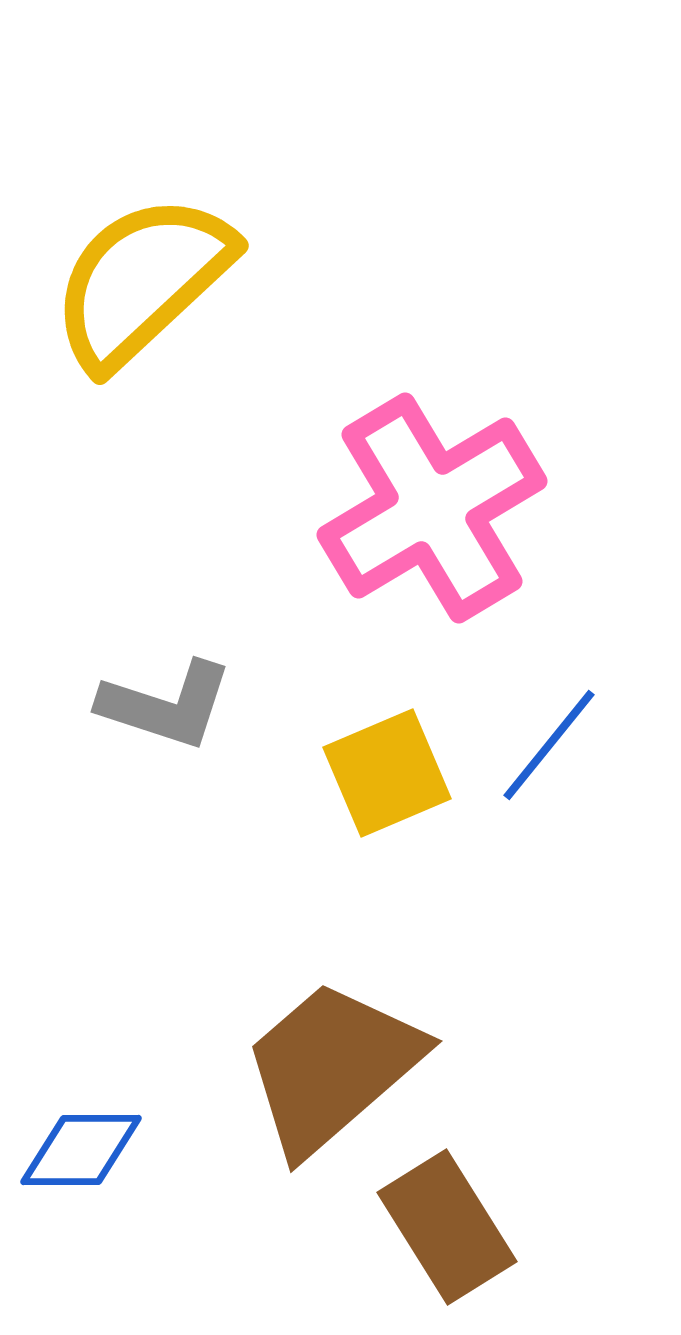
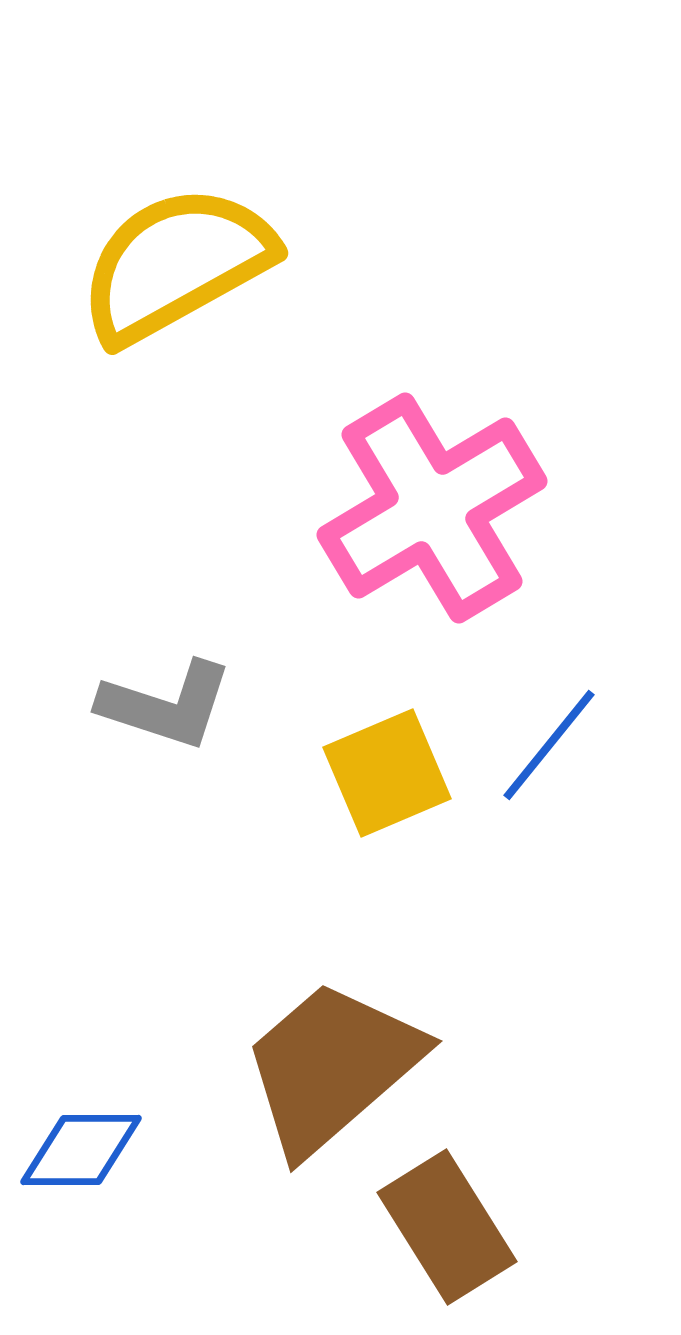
yellow semicircle: moved 34 px right, 17 px up; rotated 14 degrees clockwise
